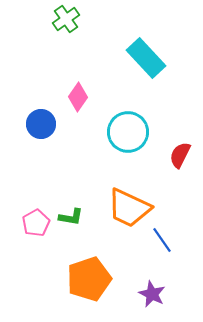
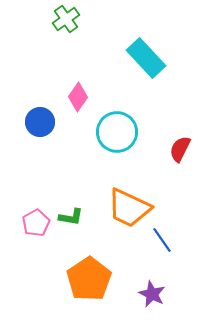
blue circle: moved 1 px left, 2 px up
cyan circle: moved 11 px left
red semicircle: moved 6 px up
orange pentagon: rotated 15 degrees counterclockwise
